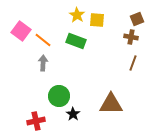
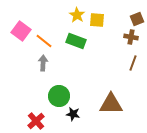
orange line: moved 1 px right, 1 px down
black star: rotated 24 degrees counterclockwise
red cross: rotated 30 degrees counterclockwise
